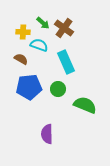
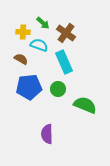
brown cross: moved 2 px right, 5 px down
cyan rectangle: moved 2 px left
